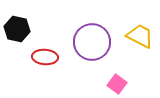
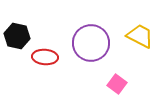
black hexagon: moved 7 px down
purple circle: moved 1 px left, 1 px down
